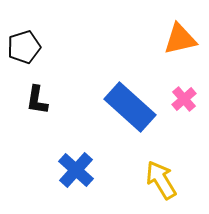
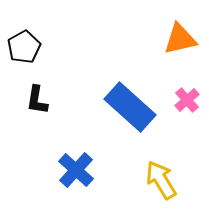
black pentagon: rotated 12 degrees counterclockwise
pink cross: moved 3 px right, 1 px down
